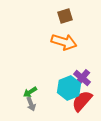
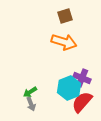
purple cross: rotated 18 degrees counterclockwise
red semicircle: moved 1 px down
